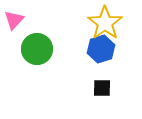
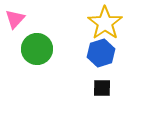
pink triangle: moved 1 px right, 1 px up
blue hexagon: moved 4 px down
